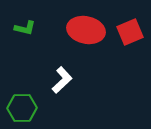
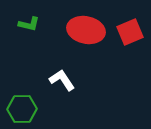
green L-shape: moved 4 px right, 4 px up
white L-shape: rotated 80 degrees counterclockwise
green hexagon: moved 1 px down
